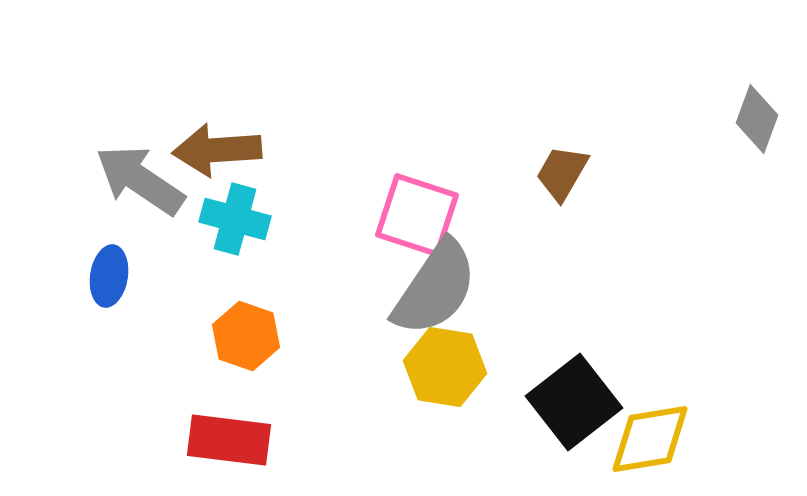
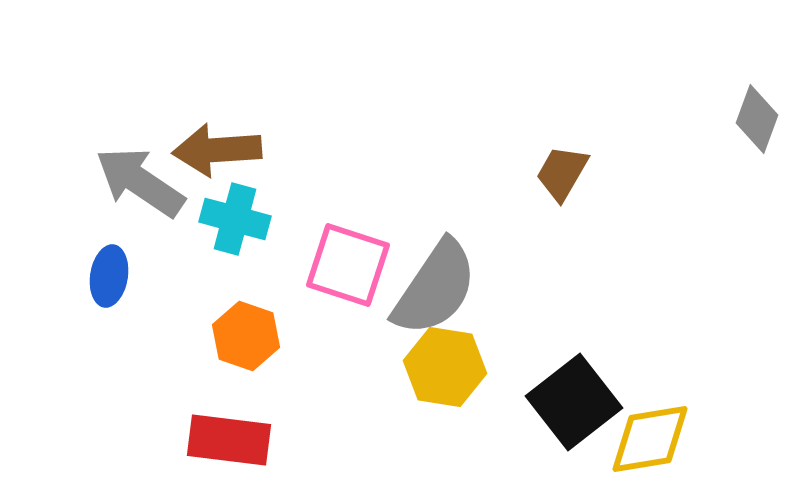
gray arrow: moved 2 px down
pink square: moved 69 px left, 50 px down
